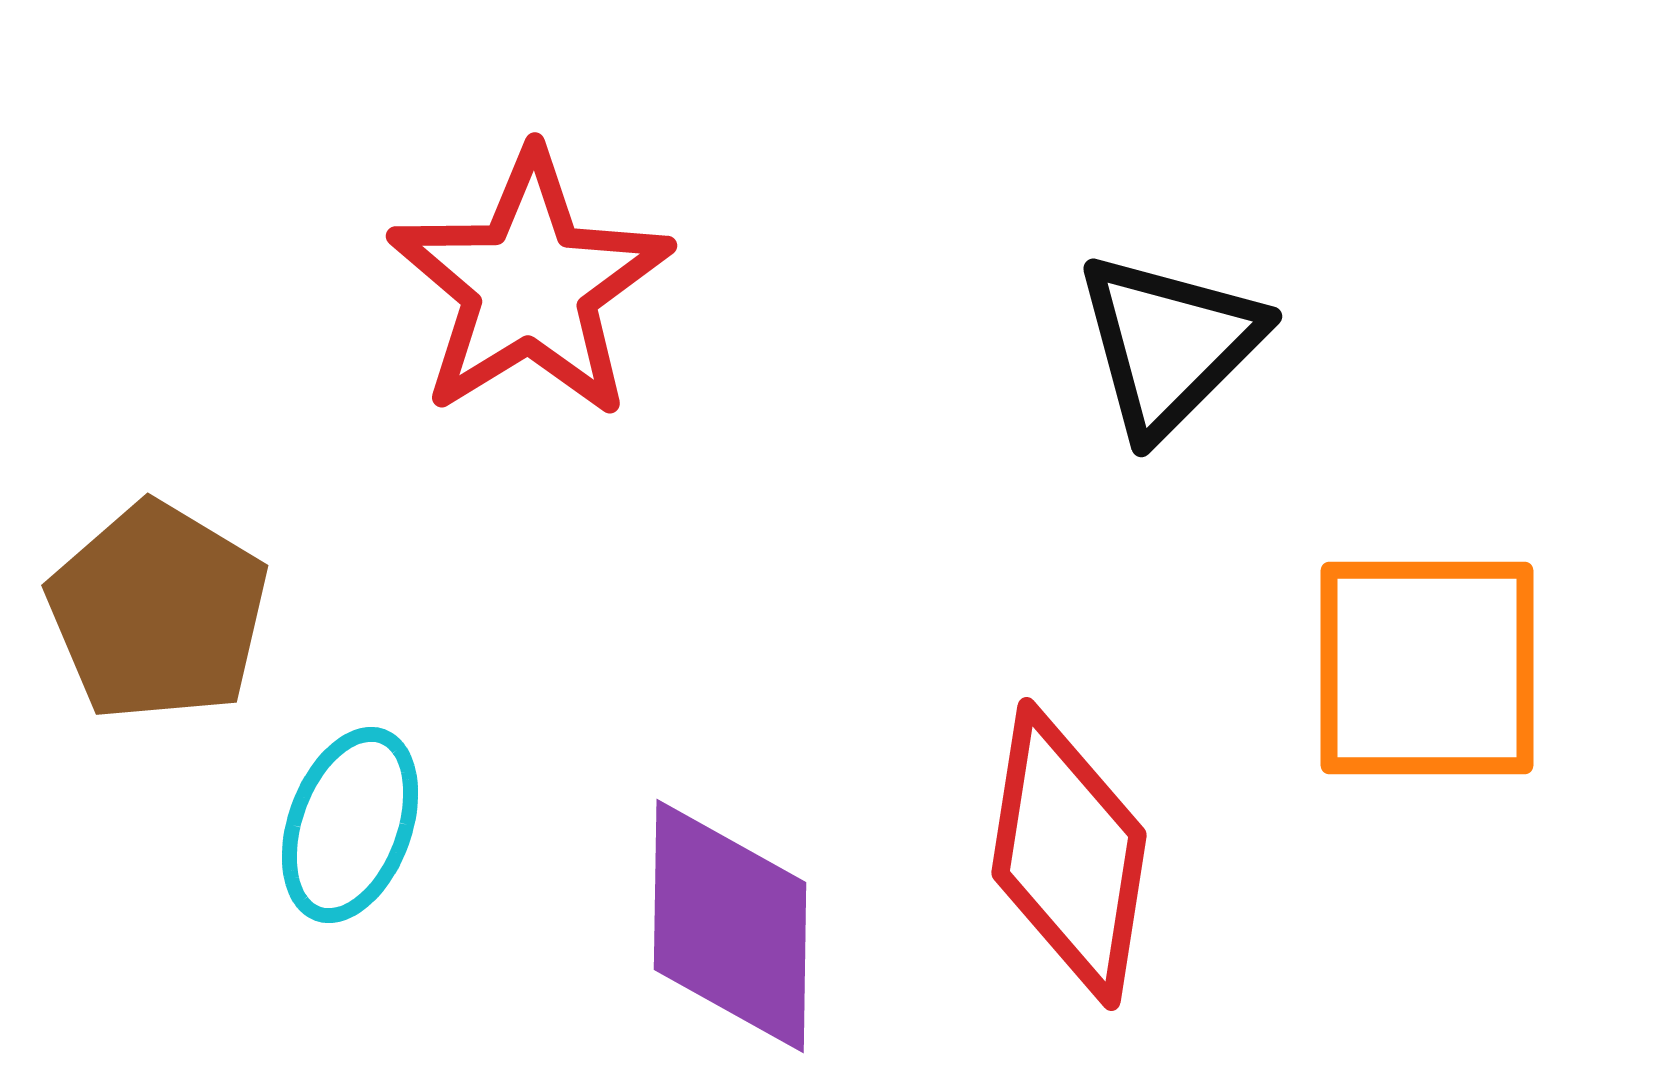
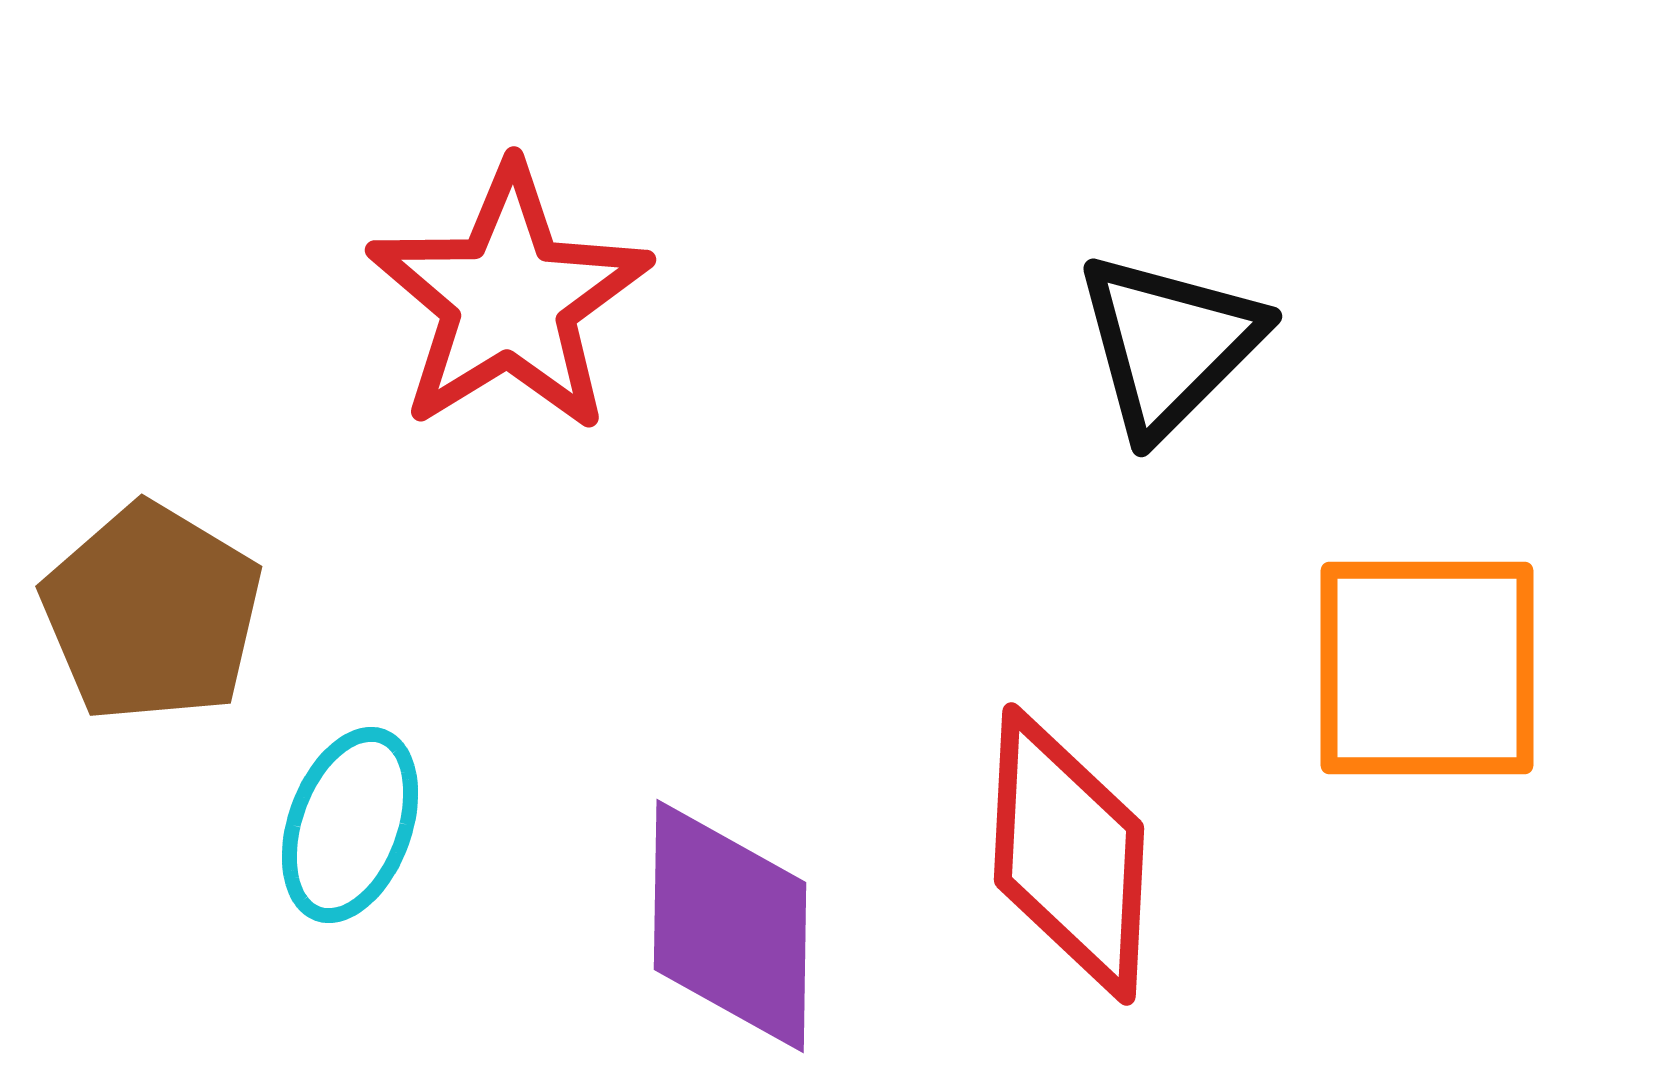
red star: moved 21 px left, 14 px down
brown pentagon: moved 6 px left, 1 px down
red diamond: rotated 6 degrees counterclockwise
